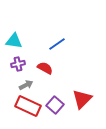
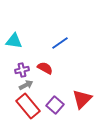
blue line: moved 3 px right, 1 px up
purple cross: moved 4 px right, 6 px down
red rectangle: rotated 25 degrees clockwise
